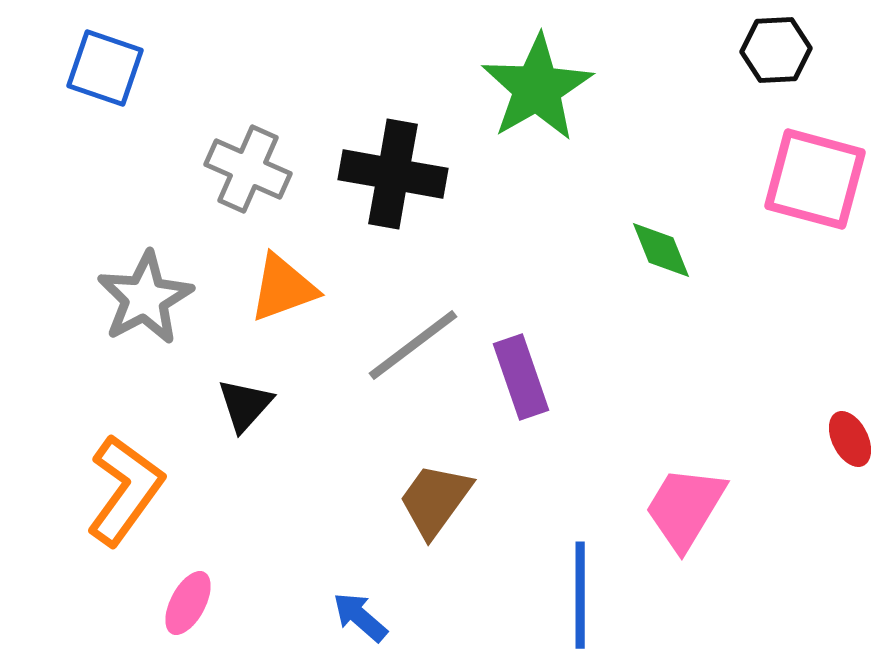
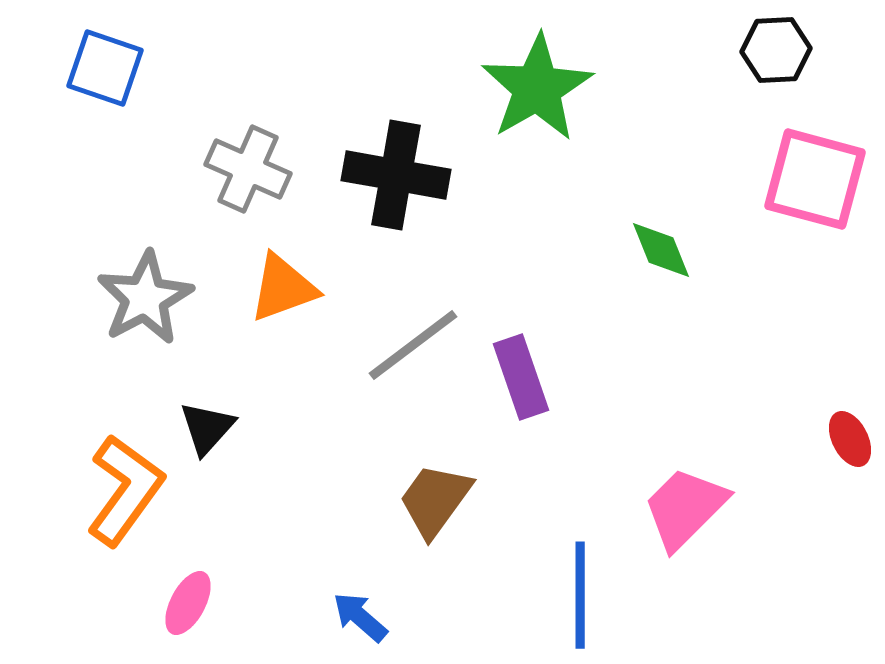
black cross: moved 3 px right, 1 px down
black triangle: moved 38 px left, 23 px down
pink trapezoid: rotated 14 degrees clockwise
